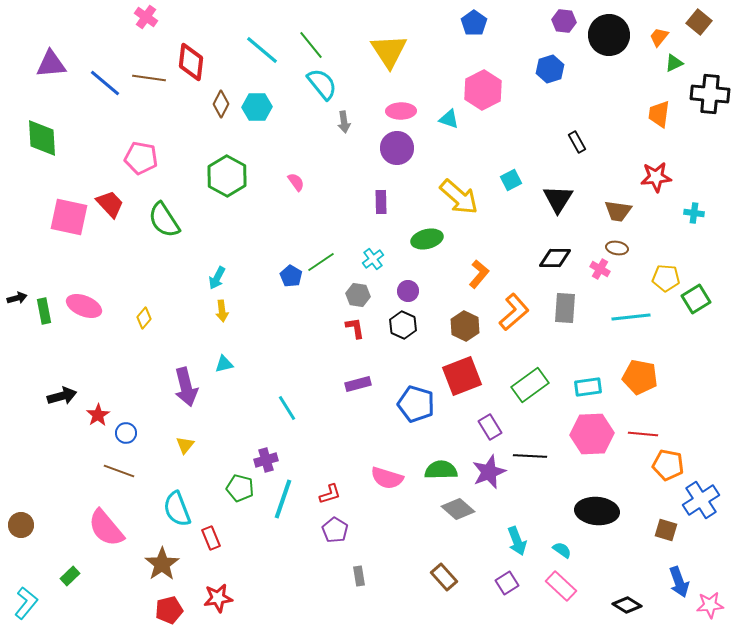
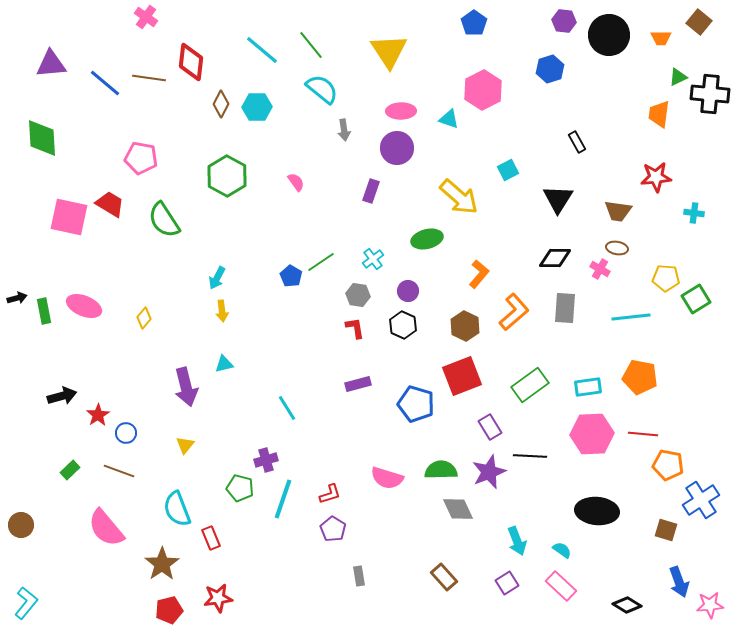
orange trapezoid at (659, 37): moved 2 px right, 1 px down; rotated 130 degrees counterclockwise
green triangle at (674, 63): moved 4 px right, 14 px down
cyan semicircle at (322, 84): moved 5 px down; rotated 12 degrees counterclockwise
gray arrow at (344, 122): moved 8 px down
cyan square at (511, 180): moved 3 px left, 10 px up
purple rectangle at (381, 202): moved 10 px left, 11 px up; rotated 20 degrees clockwise
red trapezoid at (110, 204): rotated 16 degrees counterclockwise
gray diamond at (458, 509): rotated 24 degrees clockwise
purple pentagon at (335, 530): moved 2 px left, 1 px up
green rectangle at (70, 576): moved 106 px up
